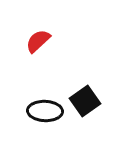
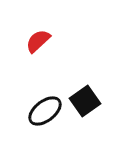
black ellipse: rotated 40 degrees counterclockwise
